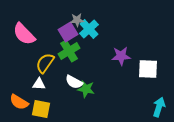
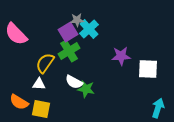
pink semicircle: moved 8 px left
cyan arrow: moved 1 px left, 1 px down
